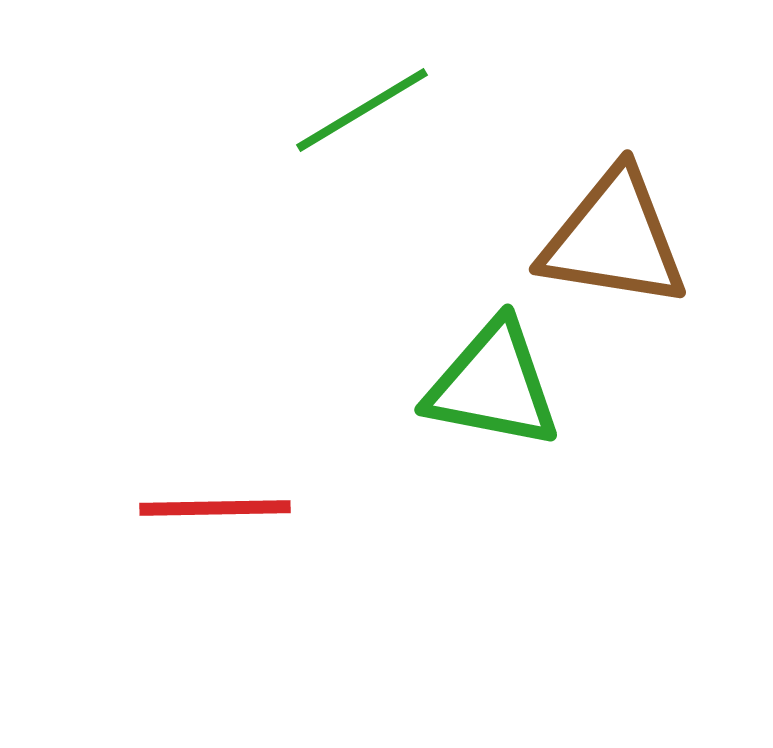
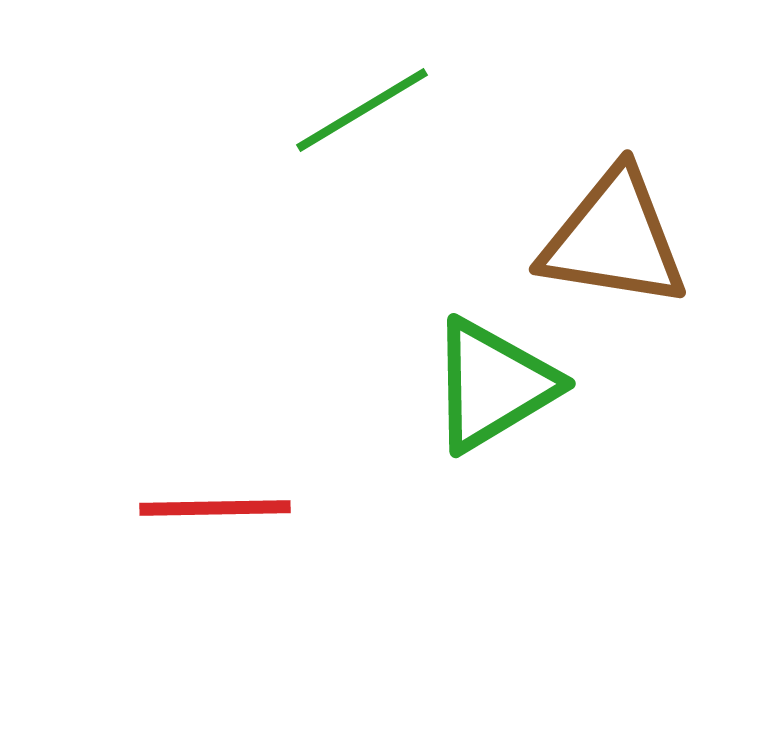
green triangle: rotated 42 degrees counterclockwise
